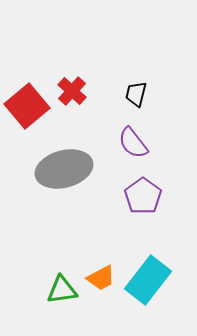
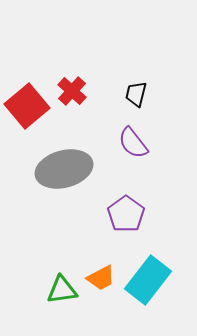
purple pentagon: moved 17 px left, 18 px down
